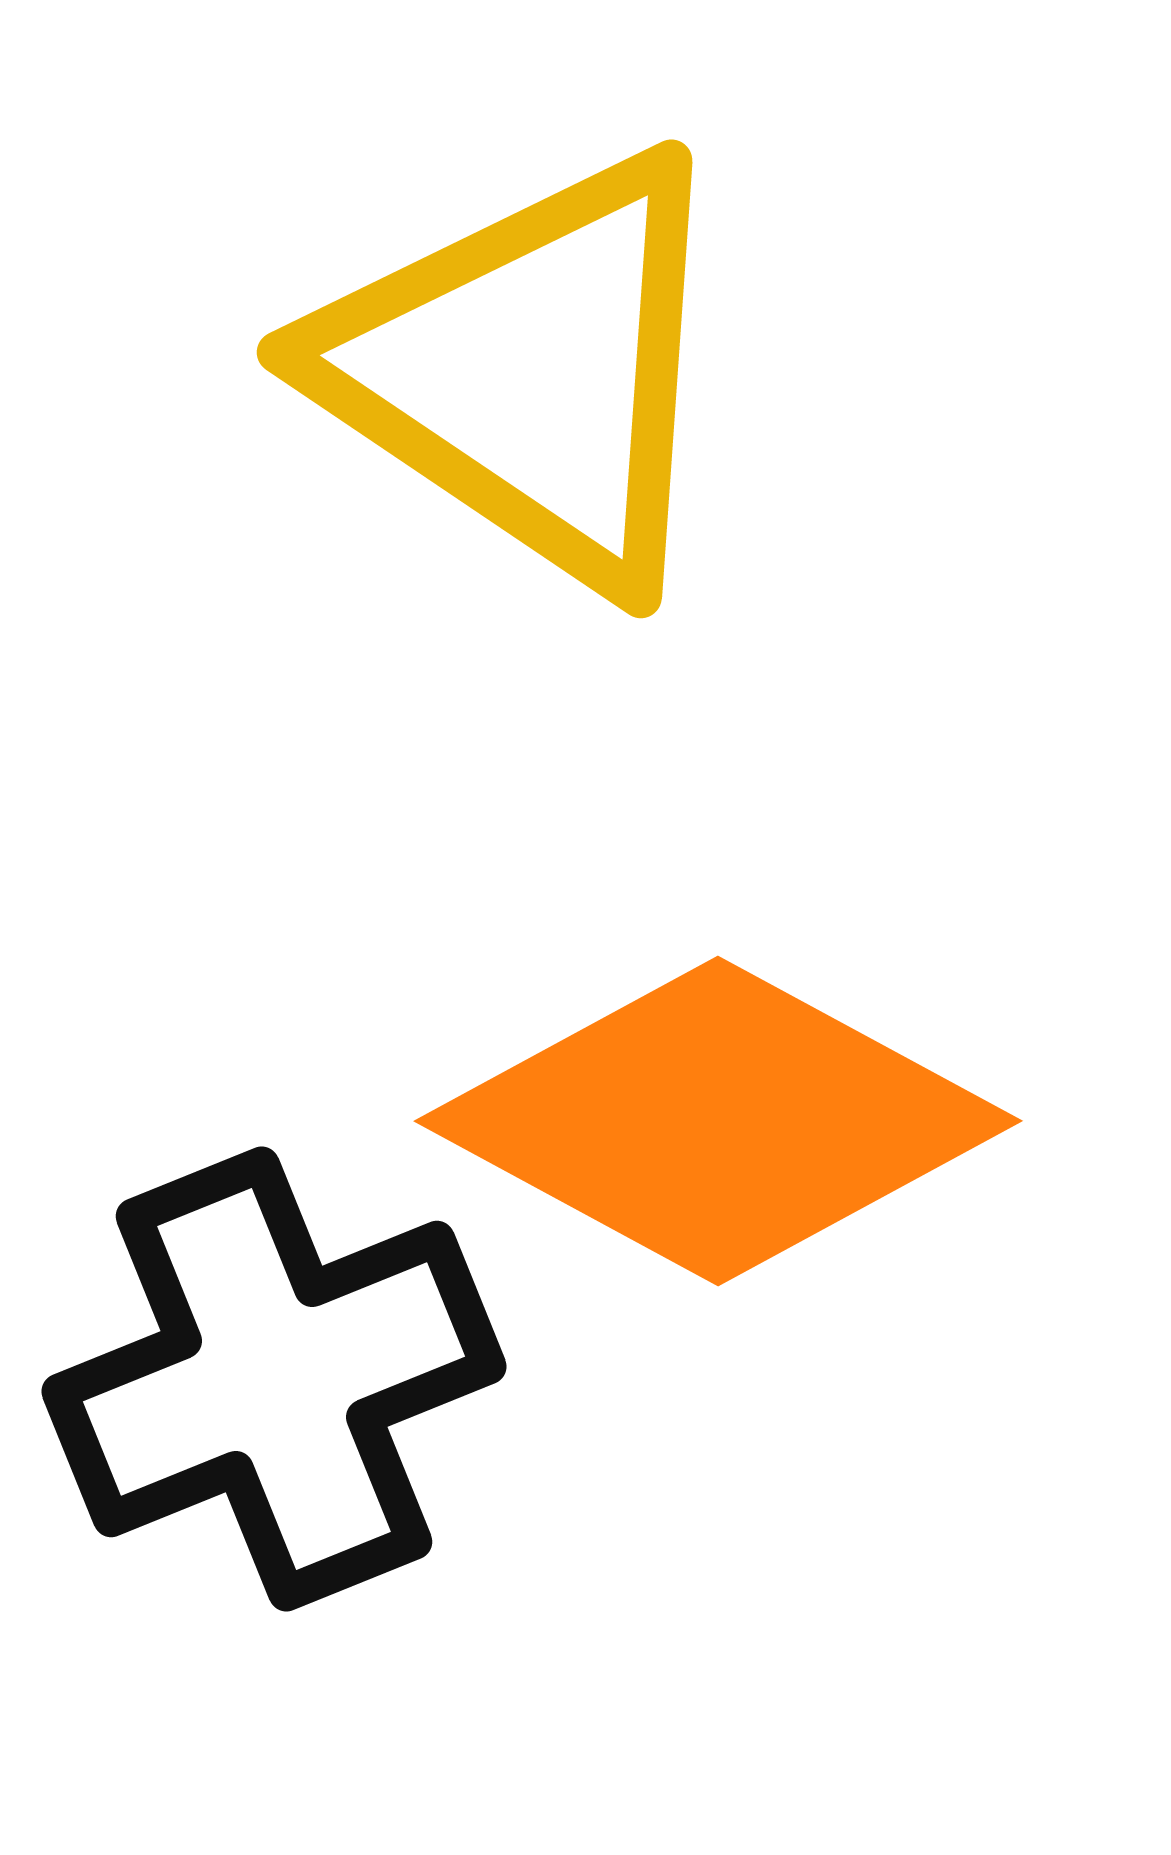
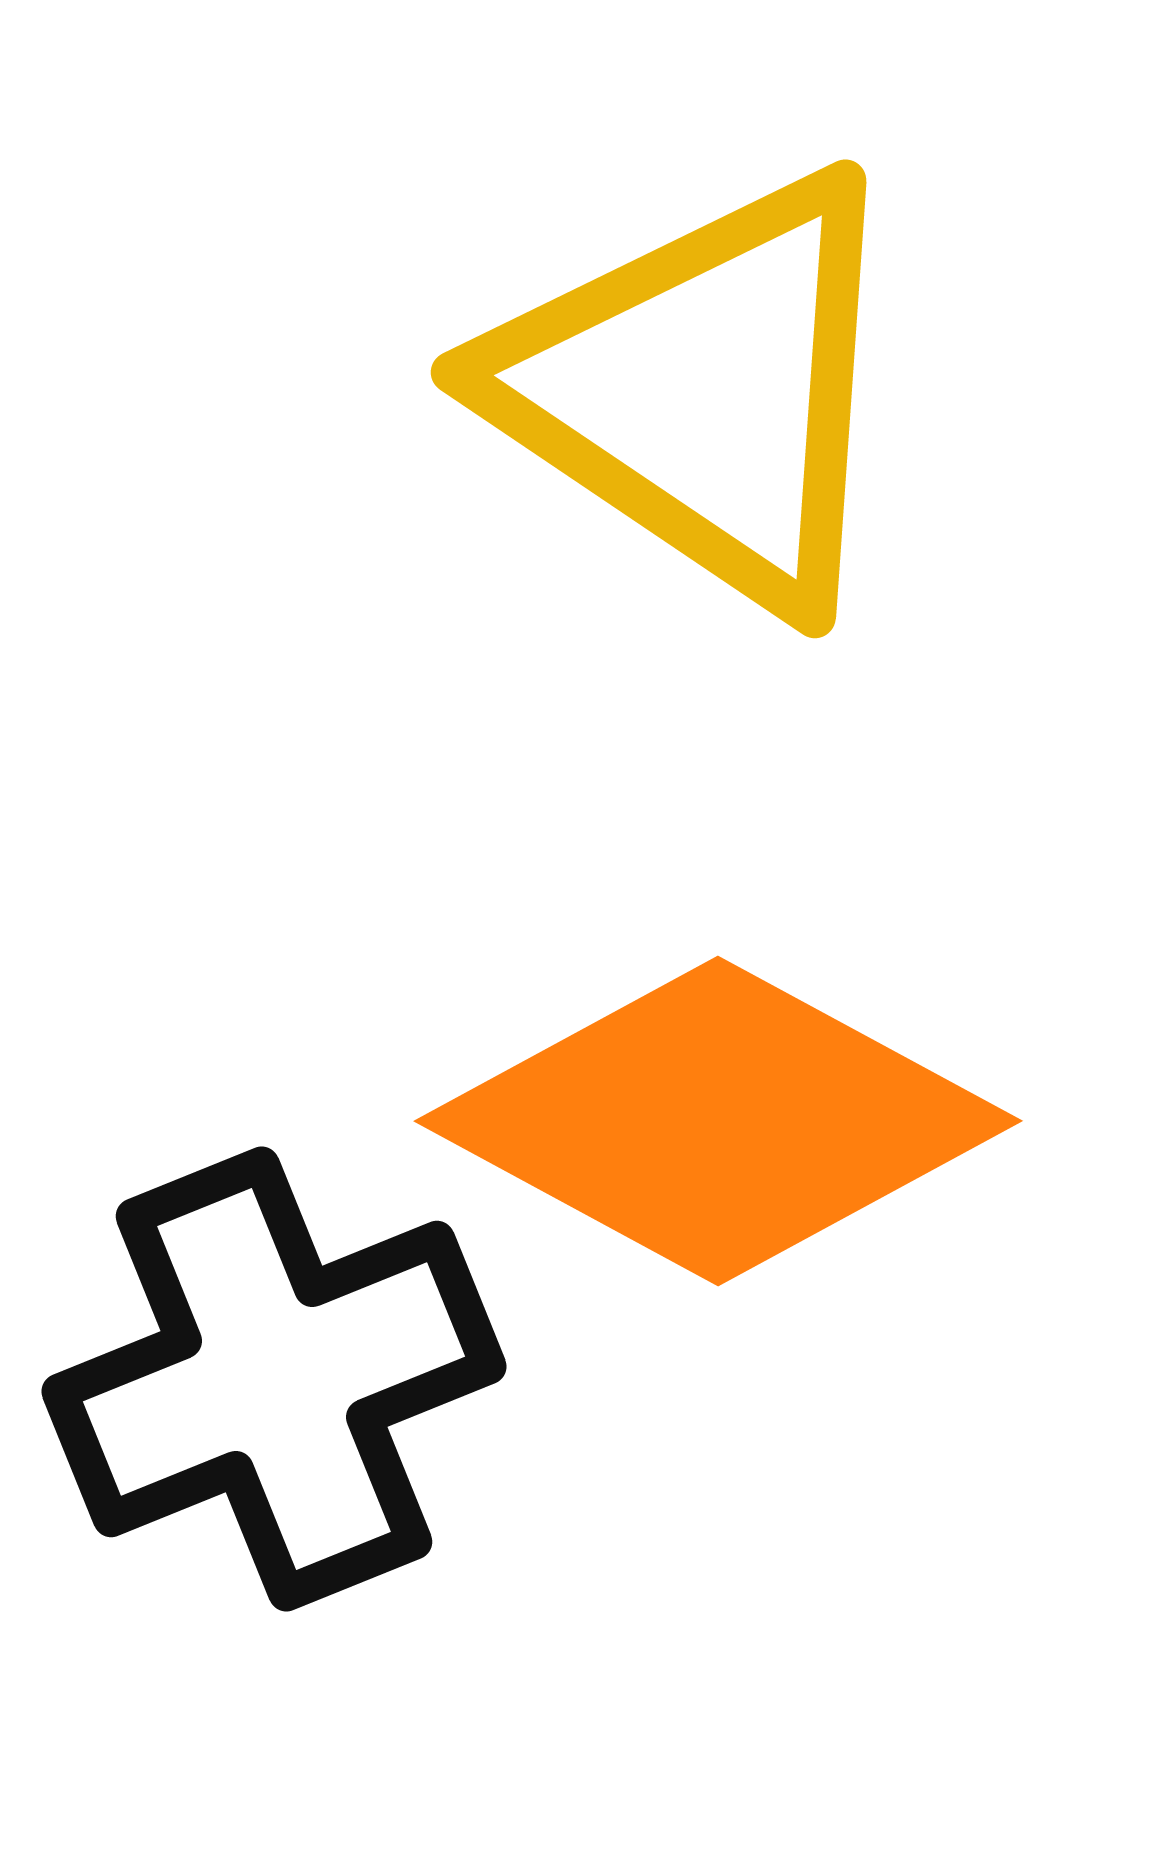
yellow triangle: moved 174 px right, 20 px down
